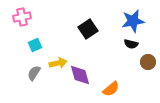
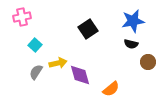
cyan square: rotated 24 degrees counterclockwise
gray semicircle: moved 2 px right, 1 px up
